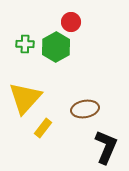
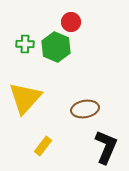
green hexagon: rotated 8 degrees counterclockwise
yellow rectangle: moved 18 px down
